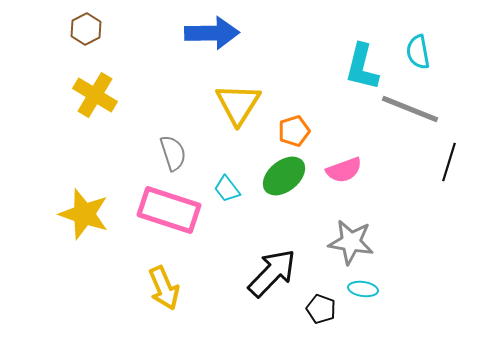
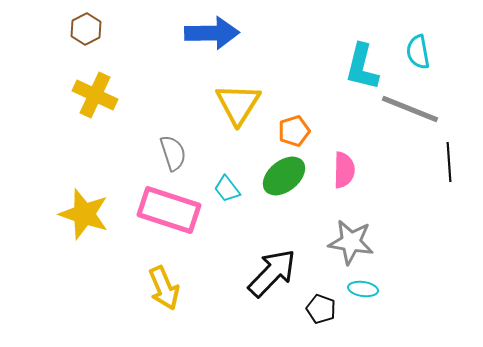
yellow cross: rotated 6 degrees counterclockwise
black line: rotated 21 degrees counterclockwise
pink semicircle: rotated 69 degrees counterclockwise
